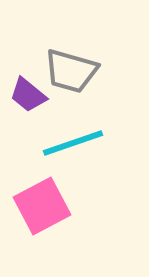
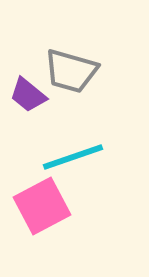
cyan line: moved 14 px down
